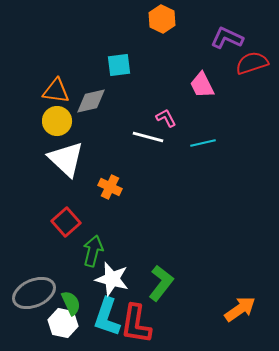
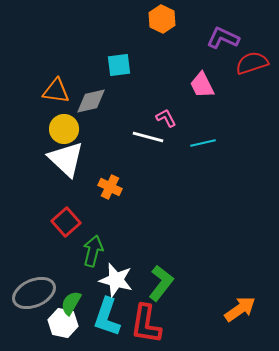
purple L-shape: moved 4 px left
yellow circle: moved 7 px right, 8 px down
white star: moved 4 px right, 1 px down
green semicircle: rotated 125 degrees counterclockwise
red L-shape: moved 10 px right
